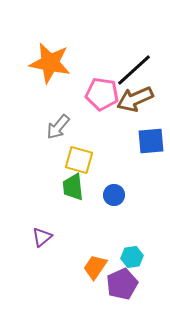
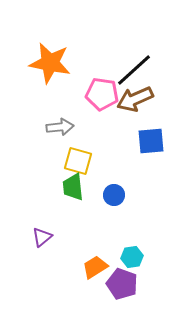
gray arrow: moved 2 px right; rotated 136 degrees counterclockwise
yellow square: moved 1 px left, 1 px down
orange trapezoid: rotated 24 degrees clockwise
purple pentagon: rotated 28 degrees counterclockwise
